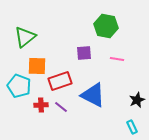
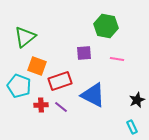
orange square: rotated 18 degrees clockwise
